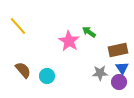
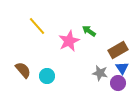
yellow line: moved 19 px right
green arrow: moved 1 px up
pink star: rotated 15 degrees clockwise
brown rectangle: rotated 18 degrees counterclockwise
gray star: rotated 14 degrees clockwise
purple circle: moved 1 px left, 1 px down
